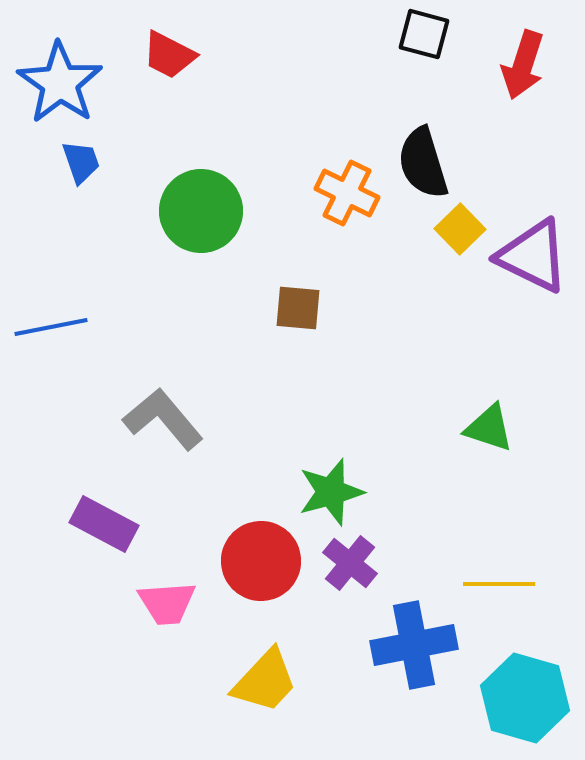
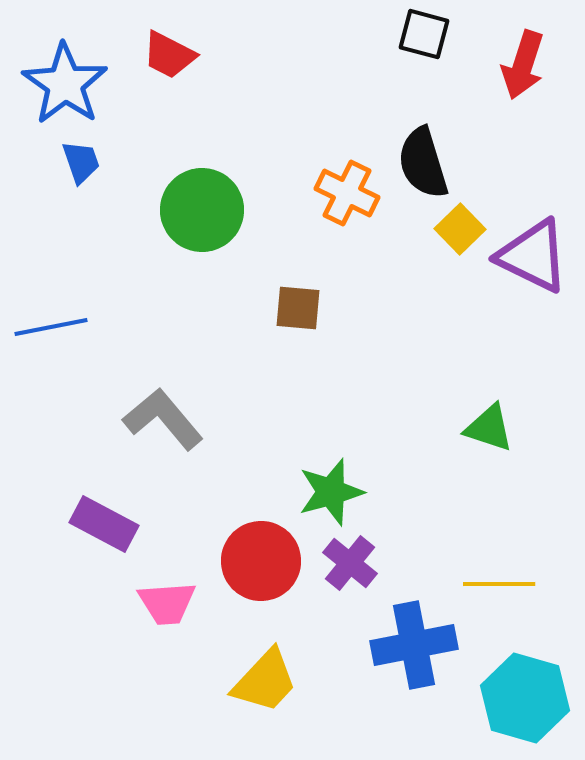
blue star: moved 5 px right, 1 px down
green circle: moved 1 px right, 1 px up
